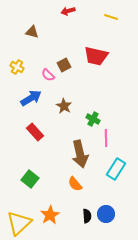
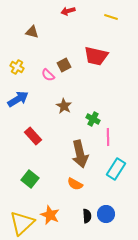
blue arrow: moved 13 px left, 1 px down
red rectangle: moved 2 px left, 4 px down
pink line: moved 2 px right, 1 px up
orange semicircle: rotated 21 degrees counterclockwise
orange star: rotated 18 degrees counterclockwise
yellow triangle: moved 3 px right
